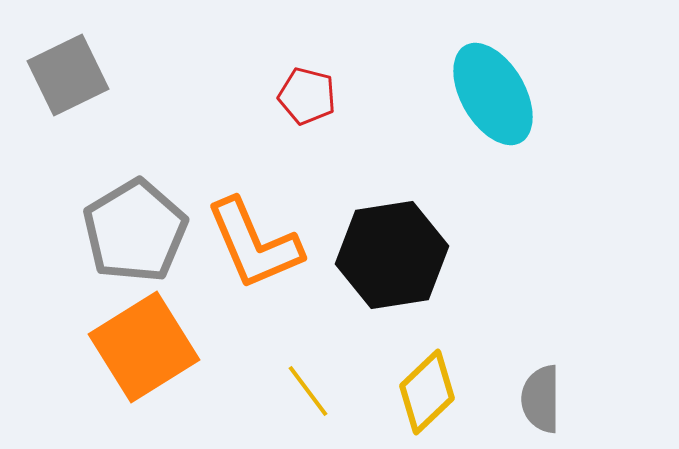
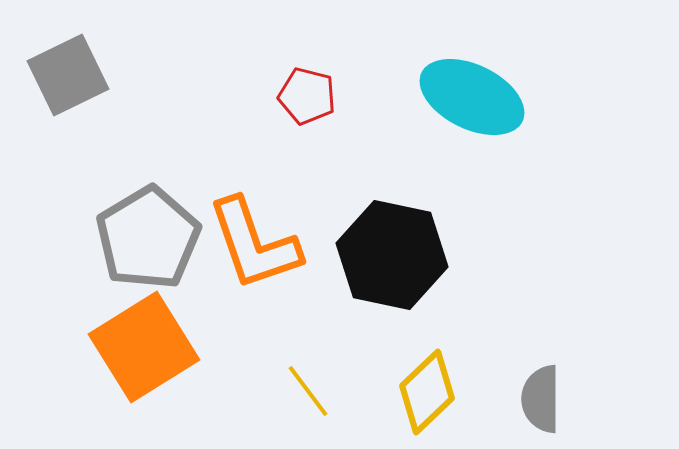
cyan ellipse: moved 21 px left, 3 px down; rotated 34 degrees counterclockwise
gray pentagon: moved 13 px right, 7 px down
orange L-shape: rotated 4 degrees clockwise
black hexagon: rotated 21 degrees clockwise
